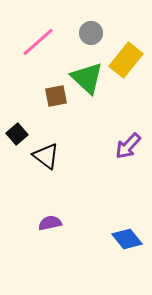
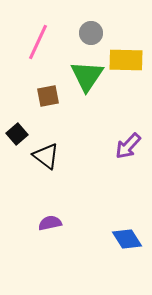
pink line: rotated 24 degrees counterclockwise
yellow rectangle: rotated 52 degrees clockwise
green triangle: moved 2 px up; rotated 21 degrees clockwise
brown square: moved 8 px left
blue diamond: rotated 8 degrees clockwise
